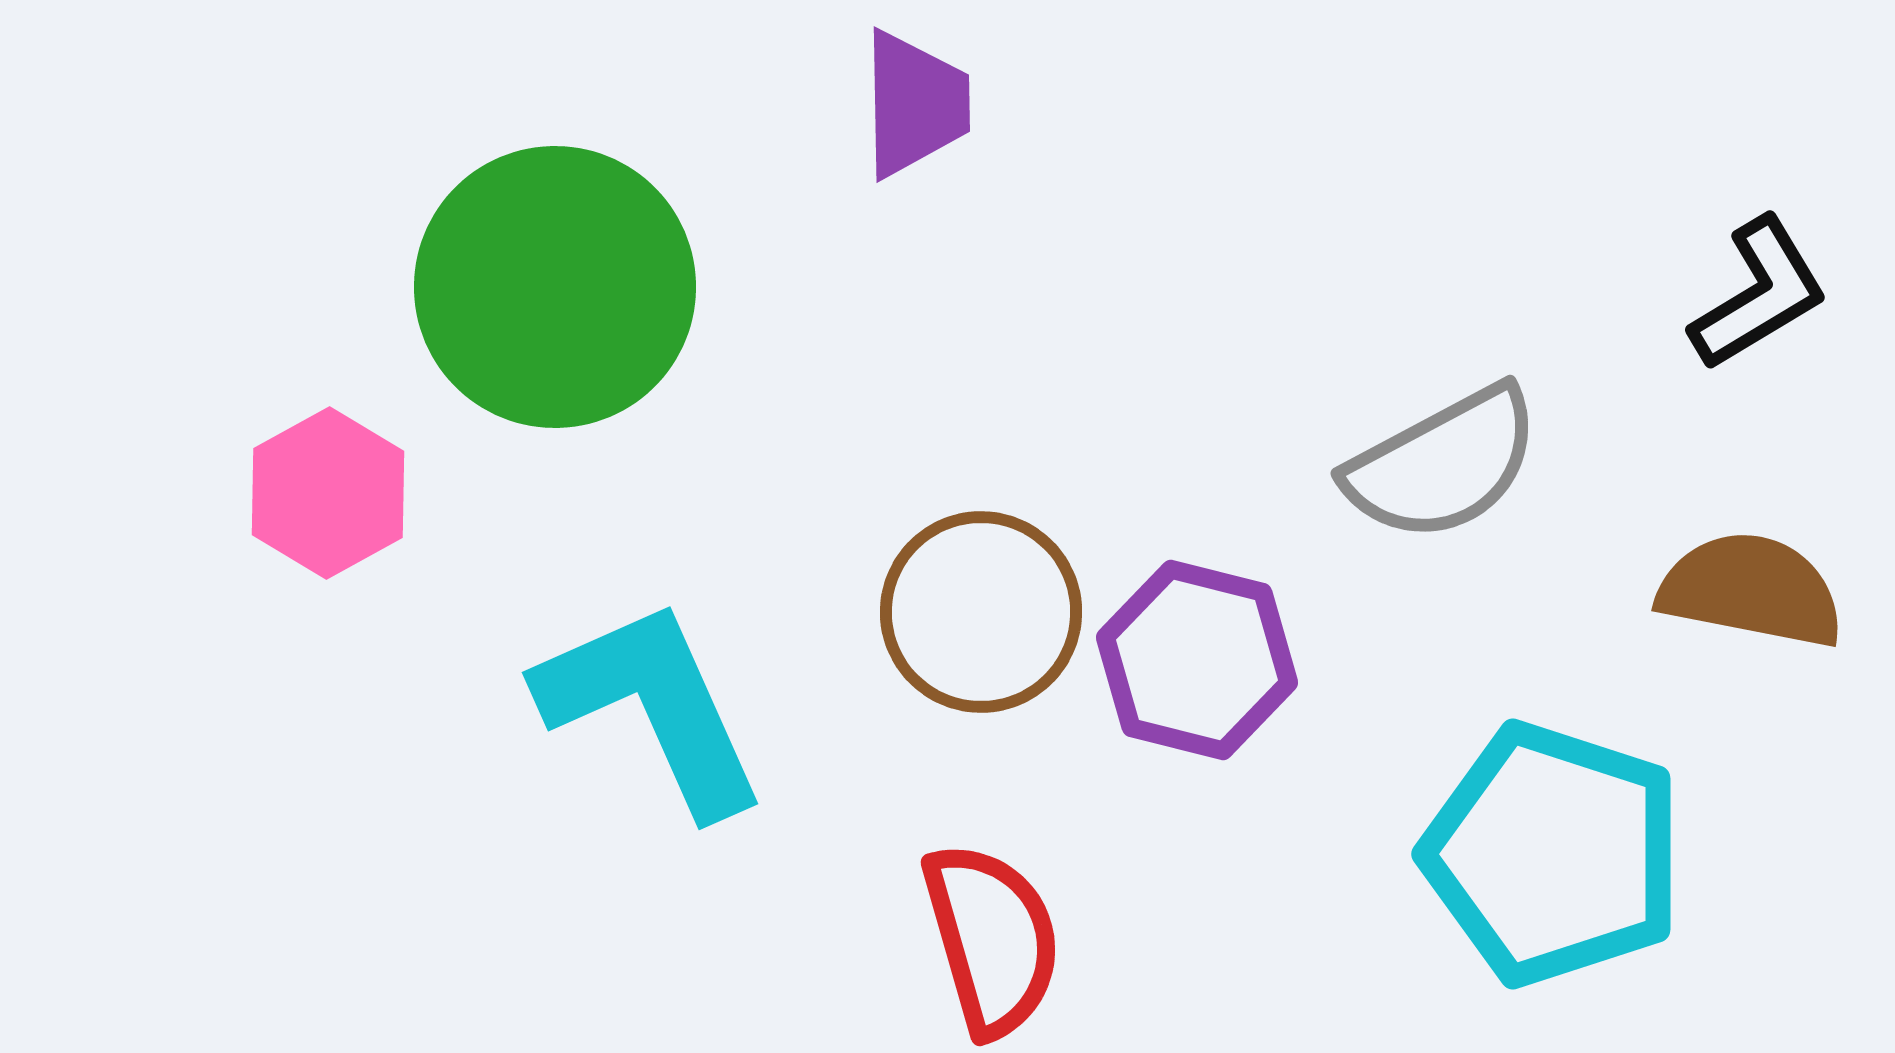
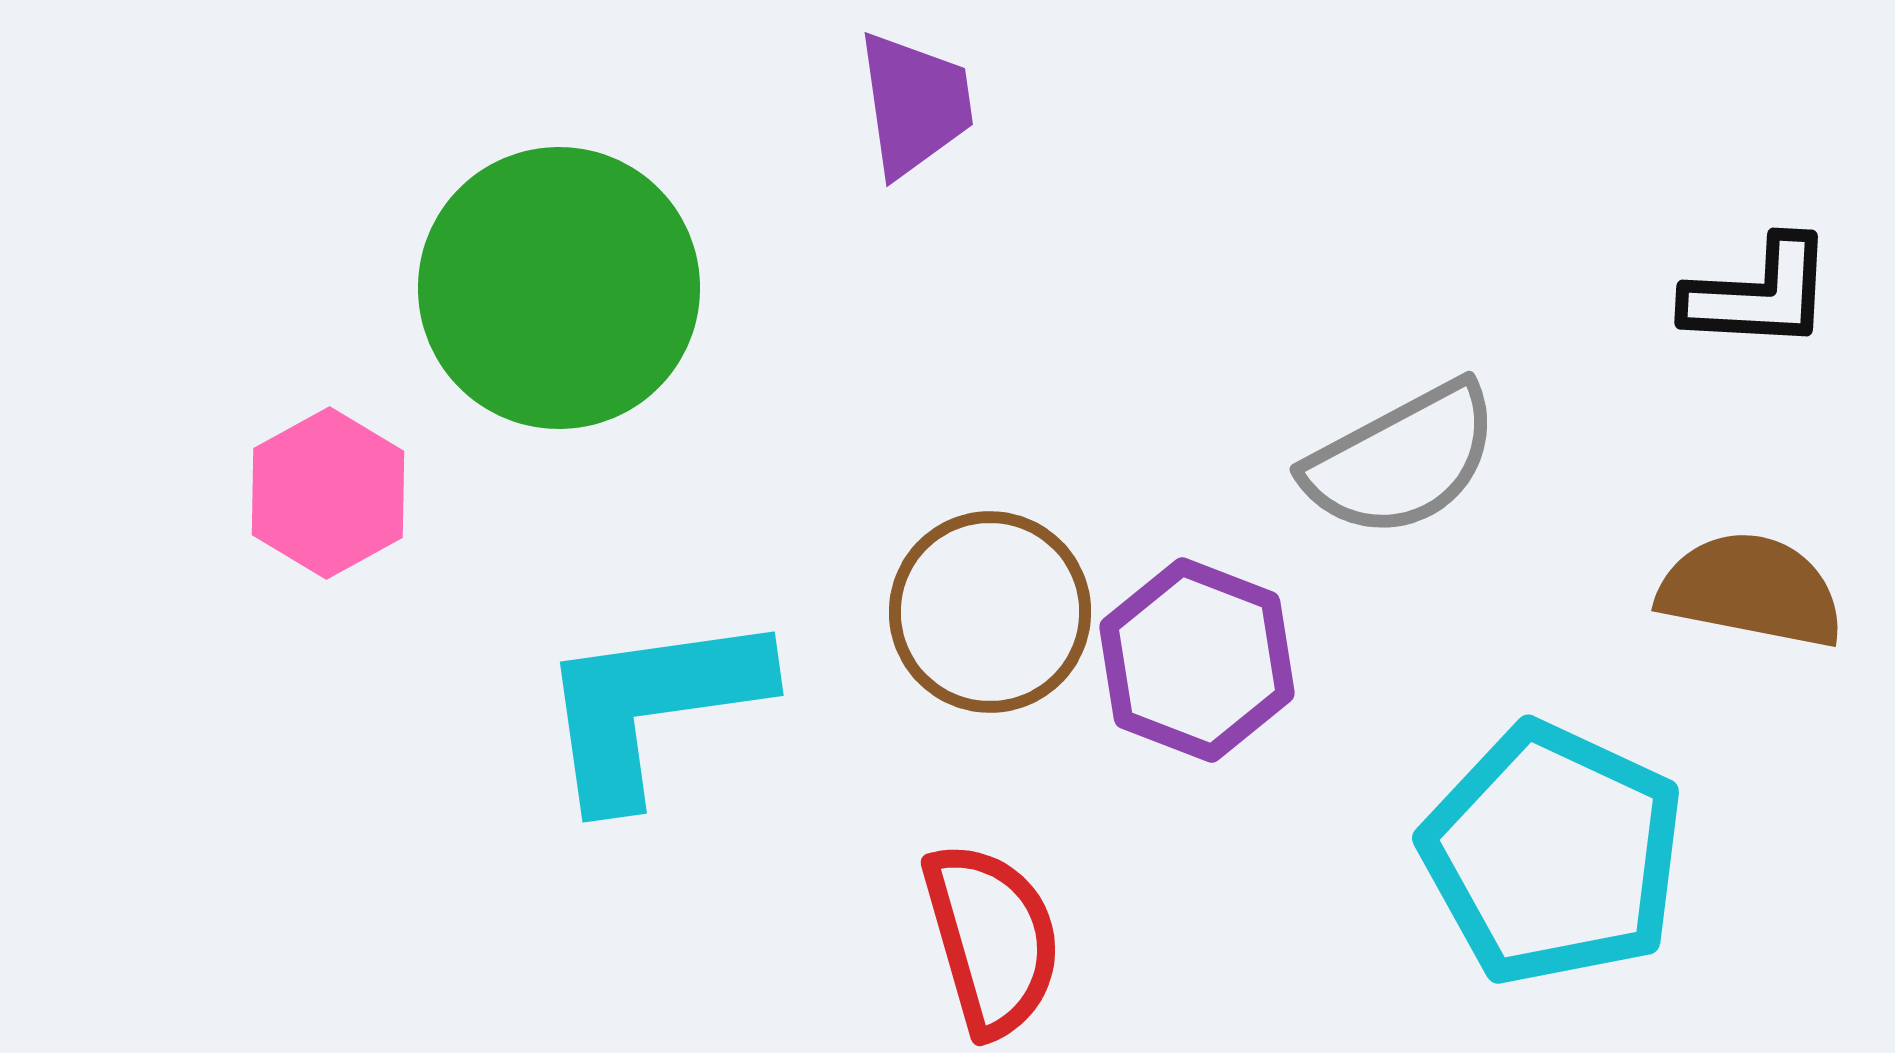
purple trapezoid: rotated 7 degrees counterclockwise
green circle: moved 4 px right, 1 px down
black L-shape: rotated 34 degrees clockwise
gray semicircle: moved 41 px left, 4 px up
brown circle: moved 9 px right
purple hexagon: rotated 7 degrees clockwise
cyan L-shape: rotated 74 degrees counterclockwise
cyan pentagon: rotated 7 degrees clockwise
